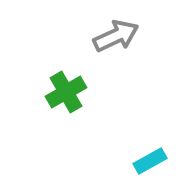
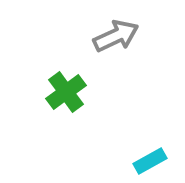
green cross: rotated 6 degrees counterclockwise
